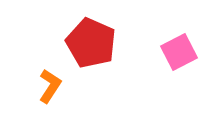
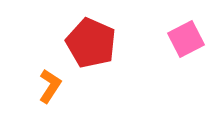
pink square: moved 7 px right, 13 px up
